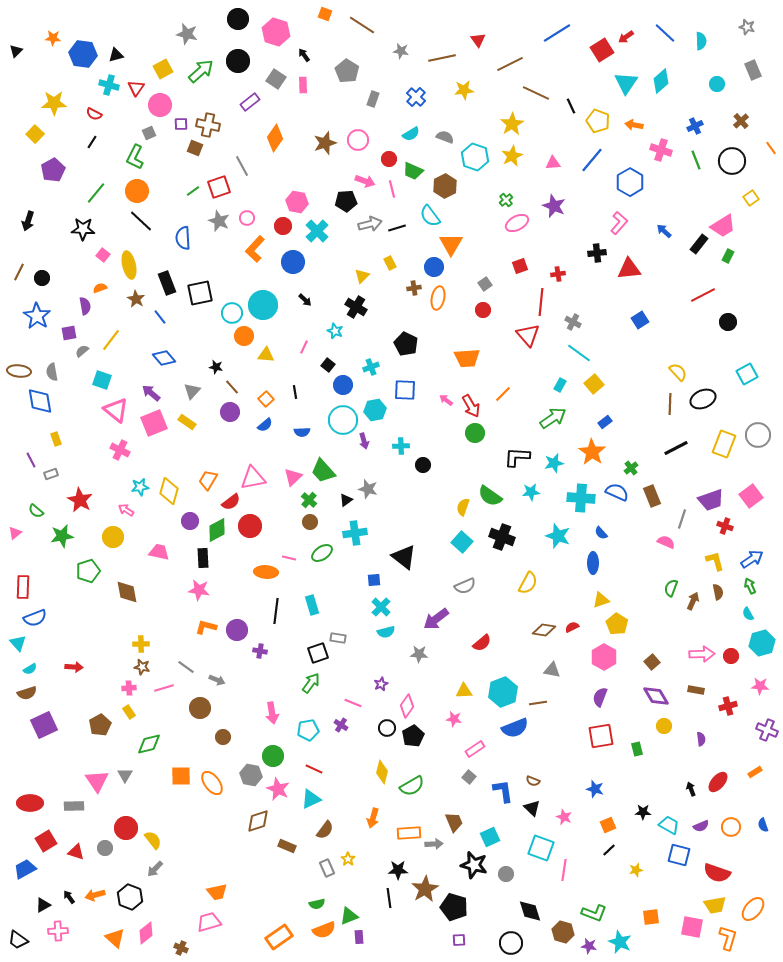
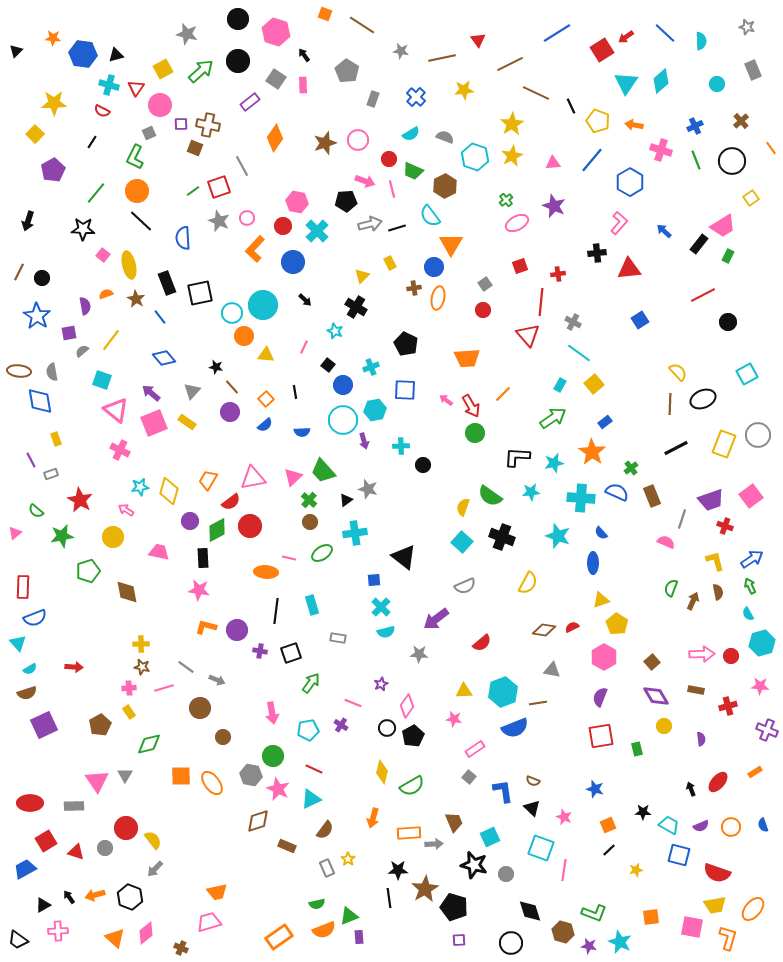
red semicircle at (94, 114): moved 8 px right, 3 px up
orange semicircle at (100, 288): moved 6 px right, 6 px down
black square at (318, 653): moved 27 px left
